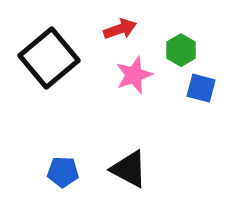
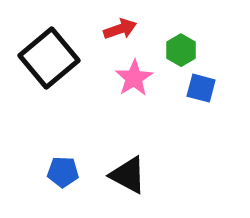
pink star: moved 3 px down; rotated 12 degrees counterclockwise
black triangle: moved 1 px left, 6 px down
